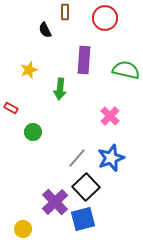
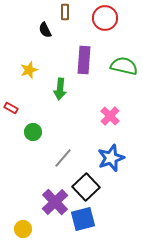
green semicircle: moved 2 px left, 4 px up
gray line: moved 14 px left
